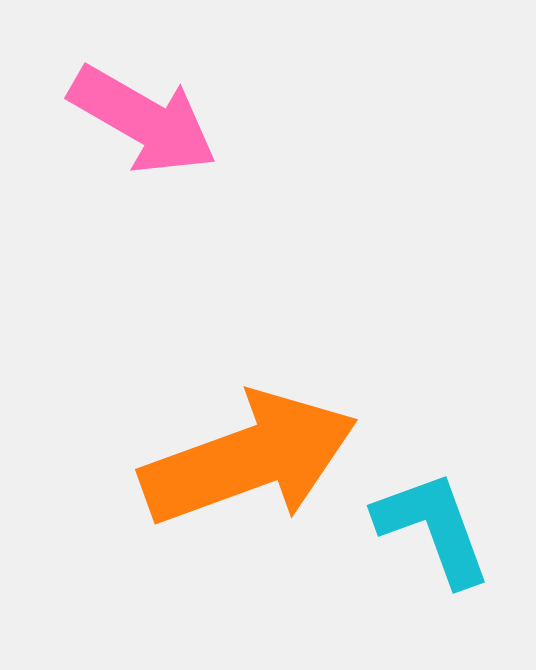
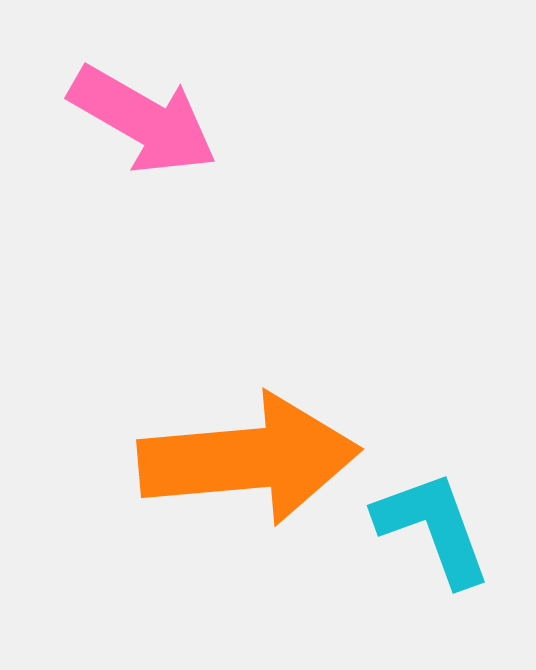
orange arrow: rotated 15 degrees clockwise
